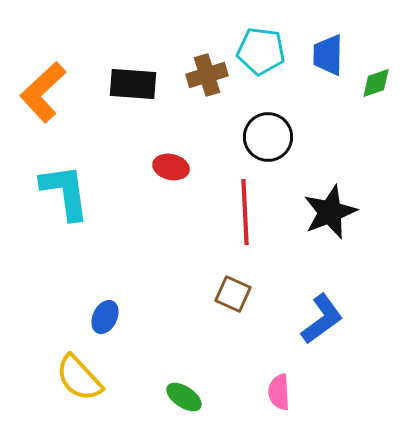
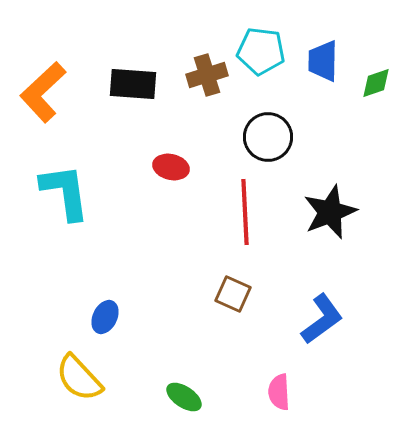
blue trapezoid: moved 5 px left, 6 px down
